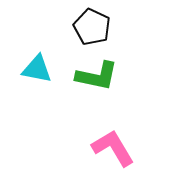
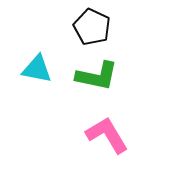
pink L-shape: moved 6 px left, 13 px up
